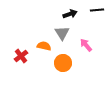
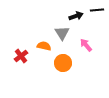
black arrow: moved 6 px right, 2 px down
